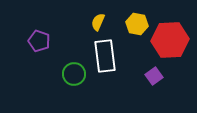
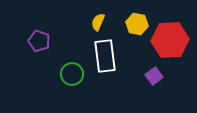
green circle: moved 2 px left
